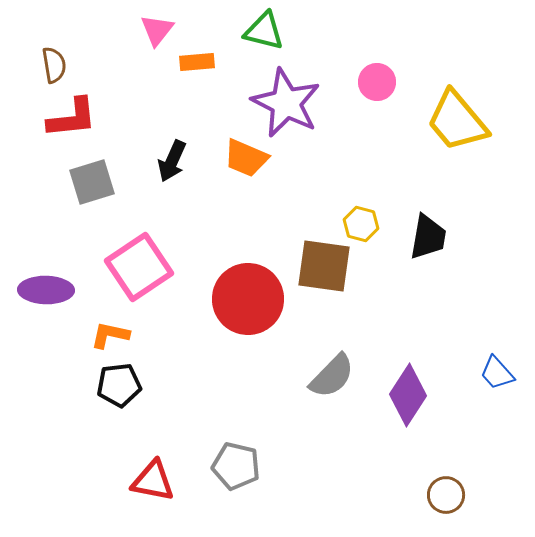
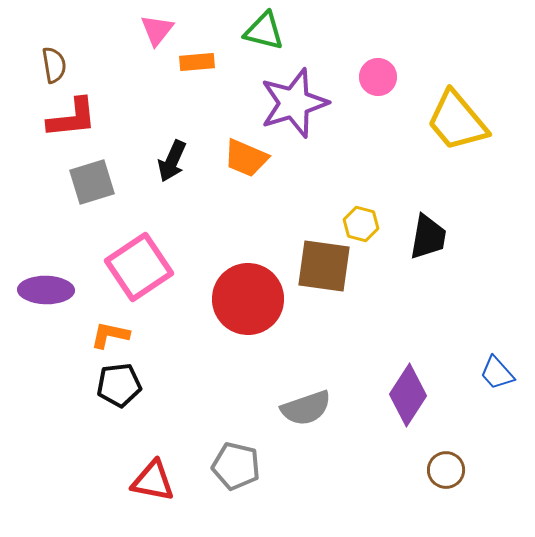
pink circle: moved 1 px right, 5 px up
purple star: moved 8 px right; rotated 28 degrees clockwise
gray semicircle: moved 26 px left, 32 px down; rotated 27 degrees clockwise
brown circle: moved 25 px up
